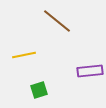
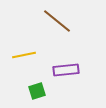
purple rectangle: moved 24 px left, 1 px up
green square: moved 2 px left, 1 px down
